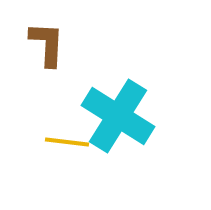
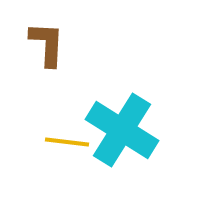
cyan cross: moved 4 px right, 14 px down
